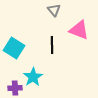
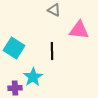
gray triangle: rotated 24 degrees counterclockwise
pink triangle: rotated 15 degrees counterclockwise
black line: moved 6 px down
